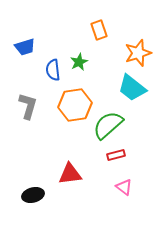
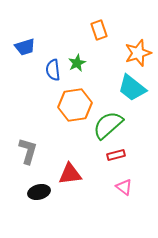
green star: moved 2 px left, 1 px down
gray L-shape: moved 45 px down
black ellipse: moved 6 px right, 3 px up
